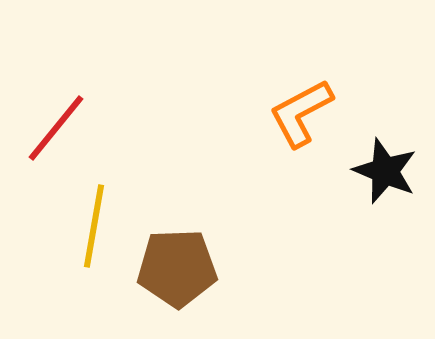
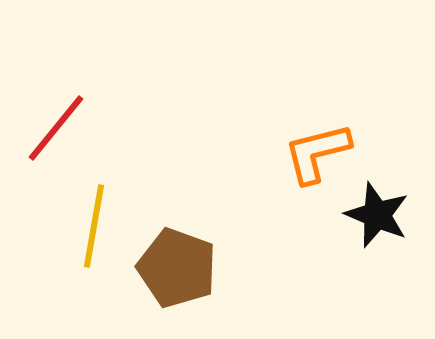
orange L-shape: moved 16 px right, 40 px down; rotated 14 degrees clockwise
black star: moved 8 px left, 44 px down
brown pentagon: rotated 22 degrees clockwise
